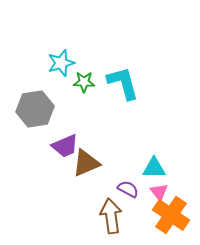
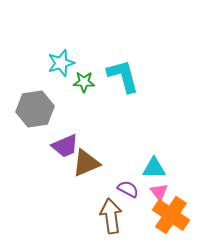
cyan L-shape: moved 7 px up
